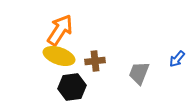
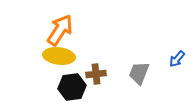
yellow ellipse: rotated 12 degrees counterclockwise
brown cross: moved 1 px right, 13 px down
